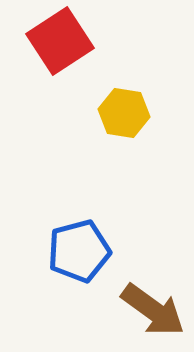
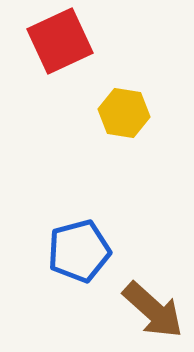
red square: rotated 8 degrees clockwise
brown arrow: rotated 6 degrees clockwise
